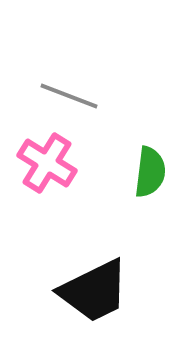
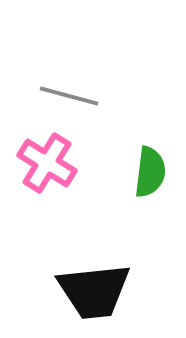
gray line: rotated 6 degrees counterclockwise
black trapezoid: rotated 20 degrees clockwise
